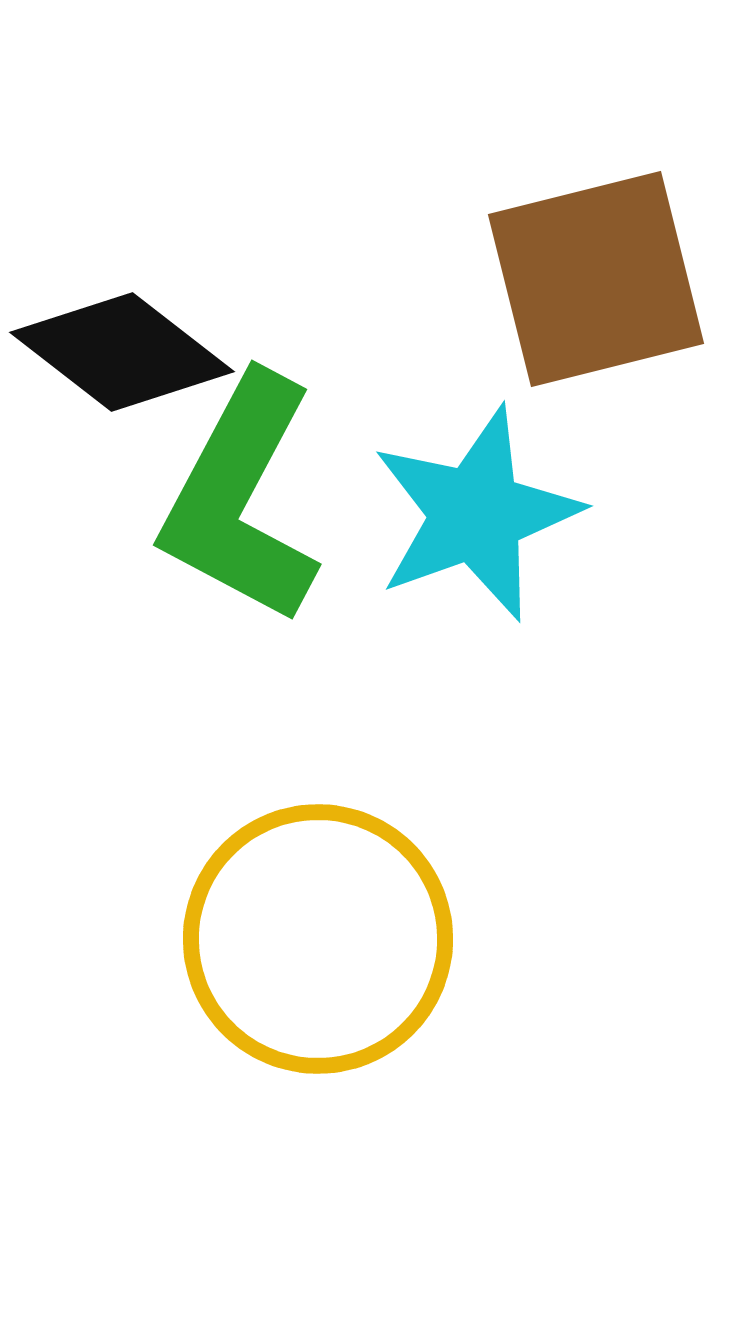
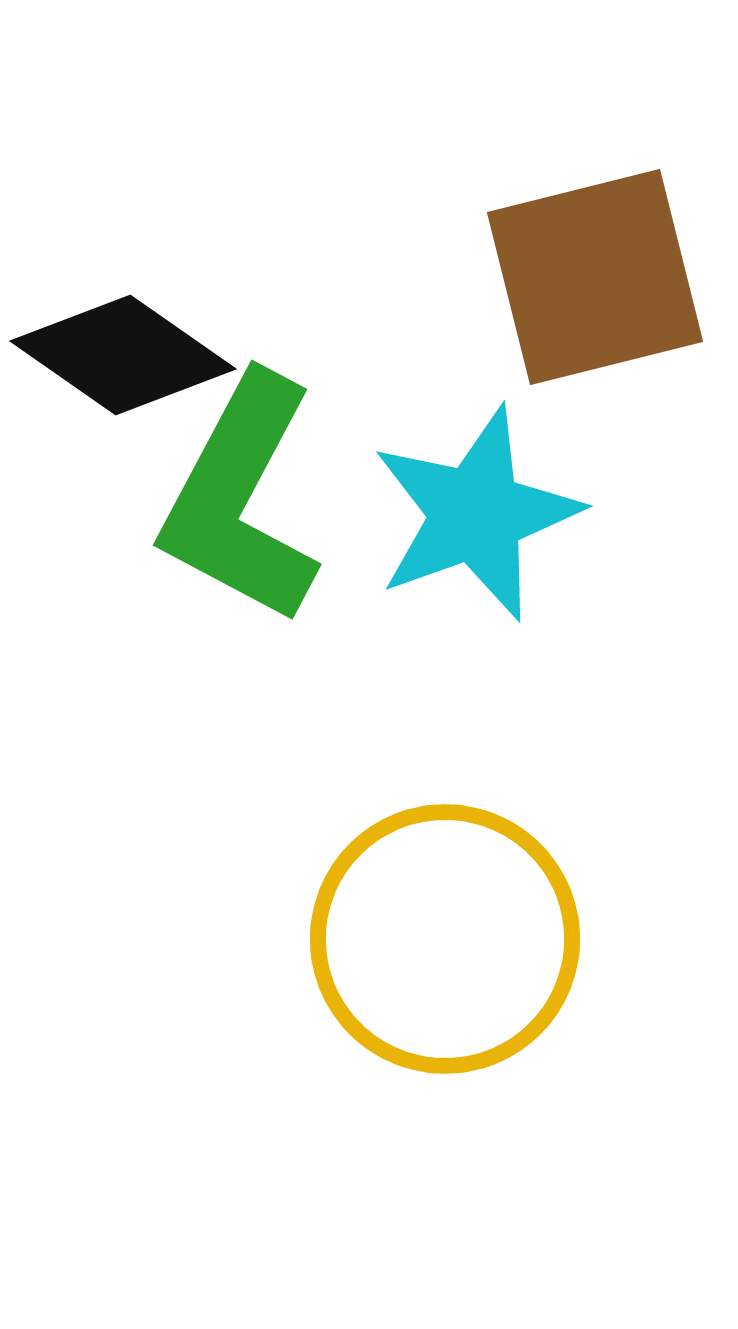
brown square: moved 1 px left, 2 px up
black diamond: moved 1 px right, 3 px down; rotated 3 degrees counterclockwise
yellow circle: moved 127 px right
